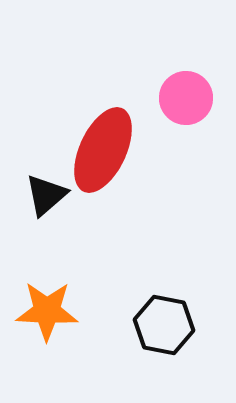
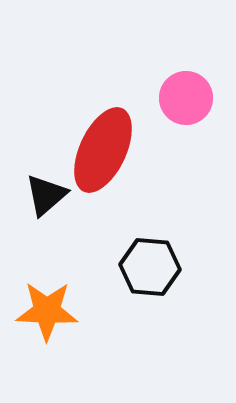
black hexagon: moved 14 px left, 58 px up; rotated 6 degrees counterclockwise
